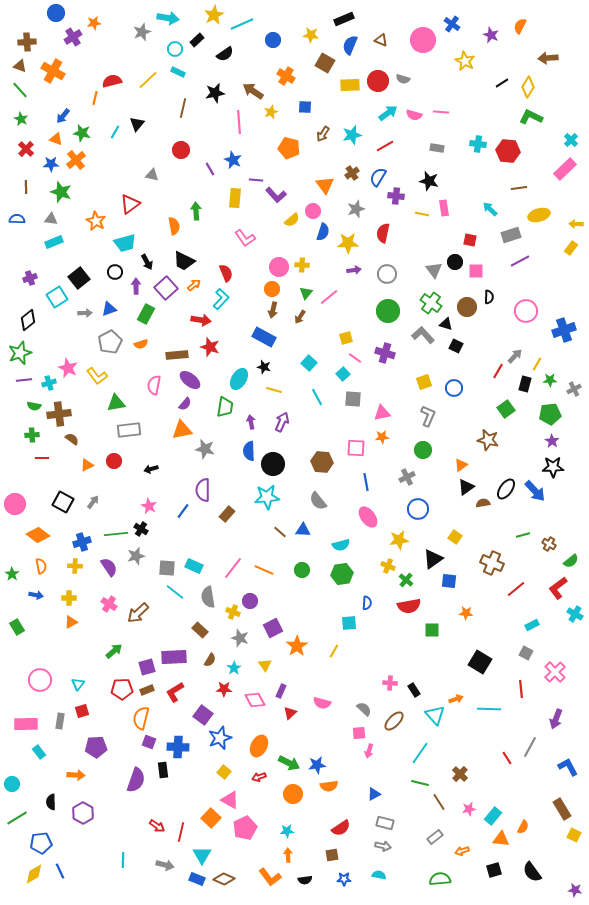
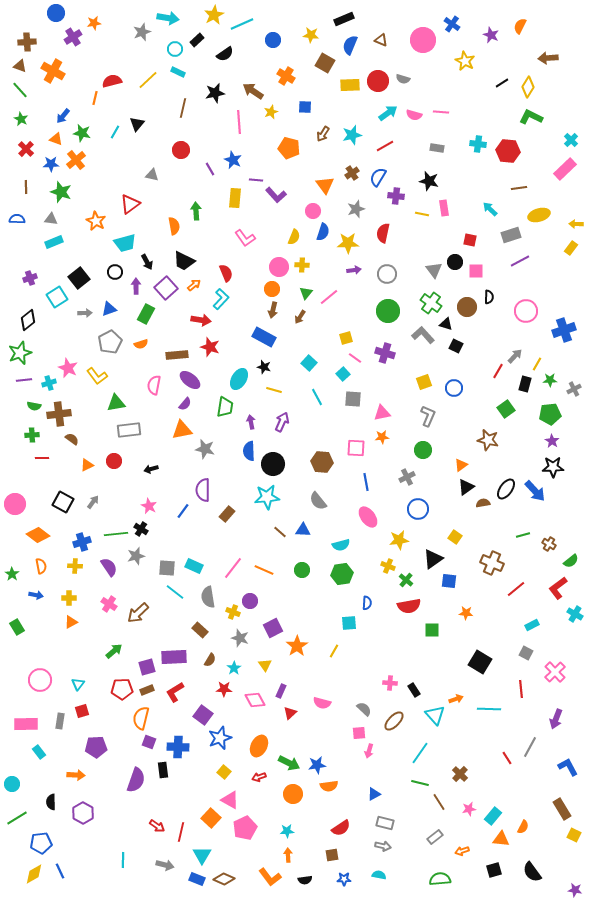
yellow semicircle at (292, 220): moved 2 px right, 17 px down; rotated 28 degrees counterclockwise
